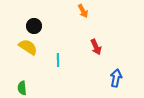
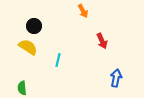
red arrow: moved 6 px right, 6 px up
cyan line: rotated 16 degrees clockwise
